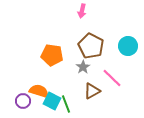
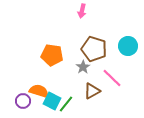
brown pentagon: moved 3 px right, 3 px down; rotated 10 degrees counterclockwise
green line: rotated 60 degrees clockwise
